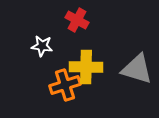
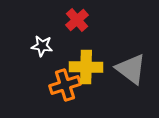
red cross: rotated 20 degrees clockwise
gray triangle: moved 6 px left; rotated 20 degrees clockwise
